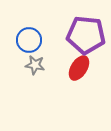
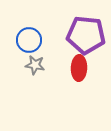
red ellipse: rotated 30 degrees counterclockwise
